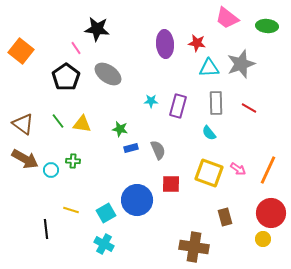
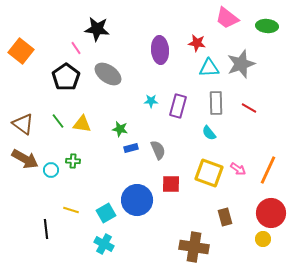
purple ellipse: moved 5 px left, 6 px down
